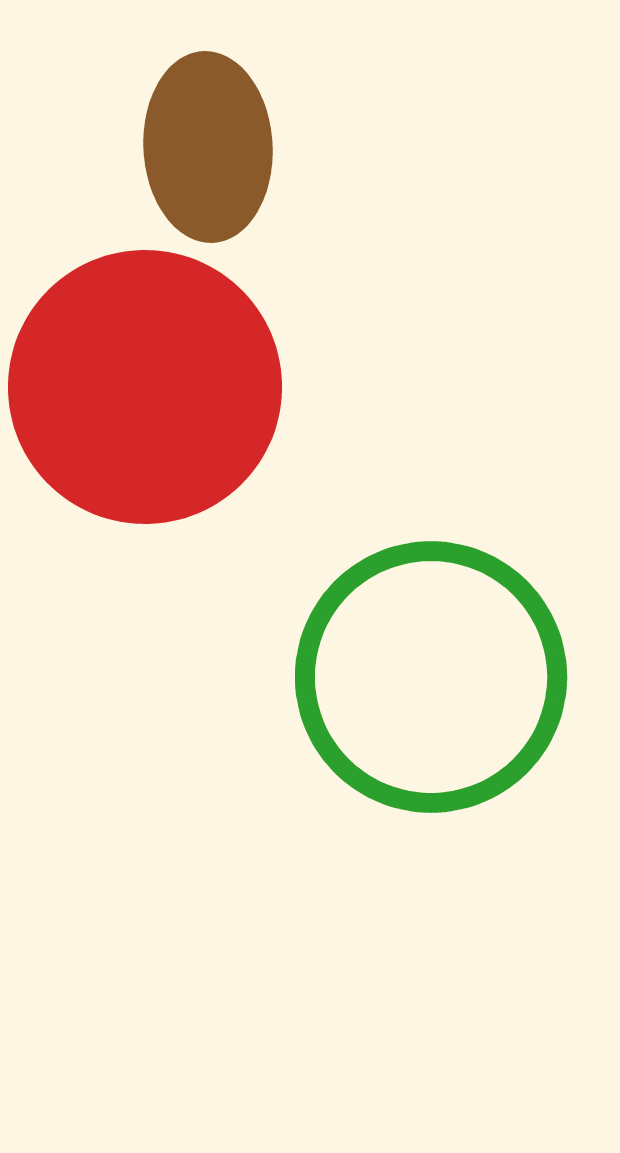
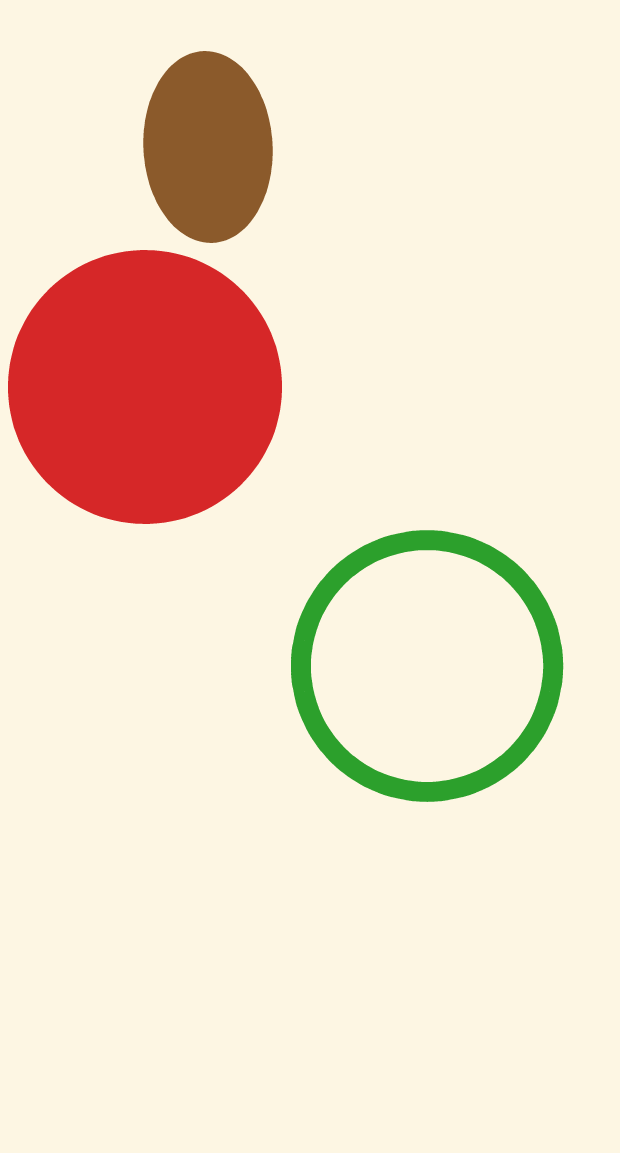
green circle: moved 4 px left, 11 px up
